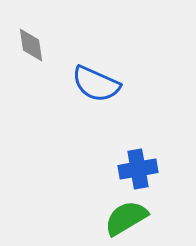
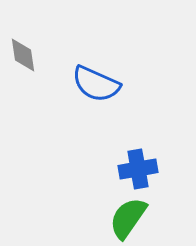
gray diamond: moved 8 px left, 10 px down
green semicircle: moved 2 px right; rotated 24 degrees counterclockwise
